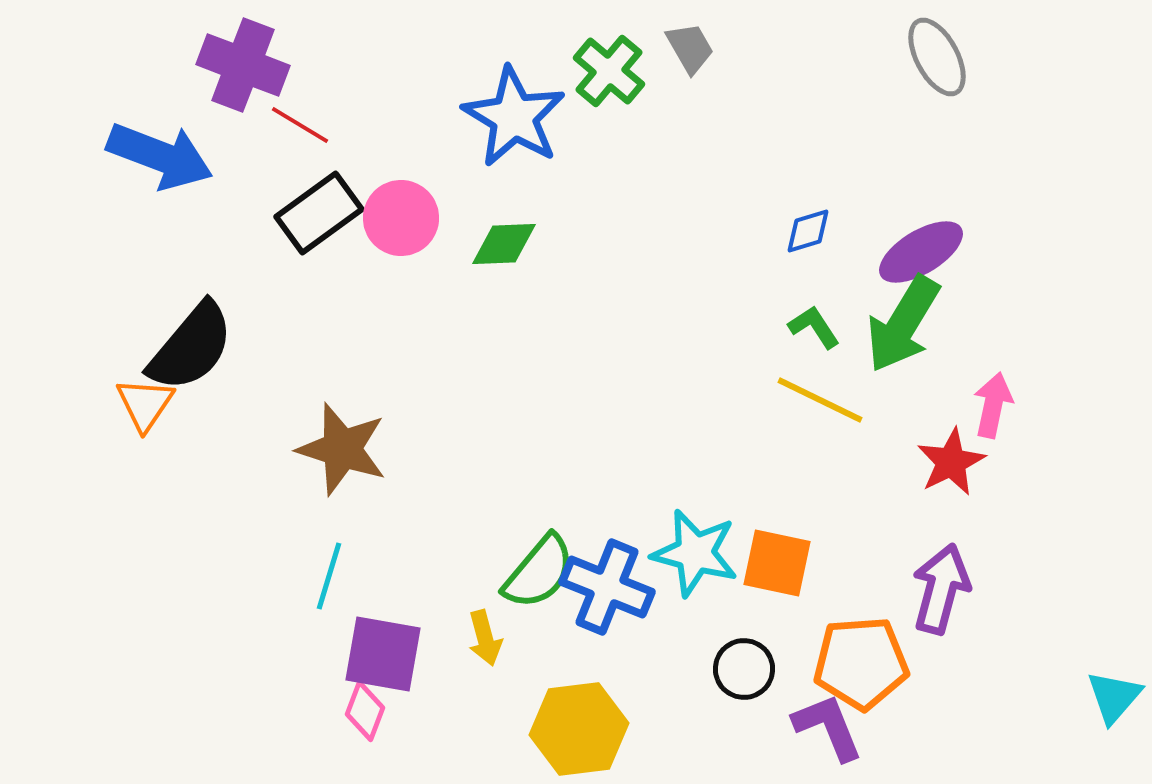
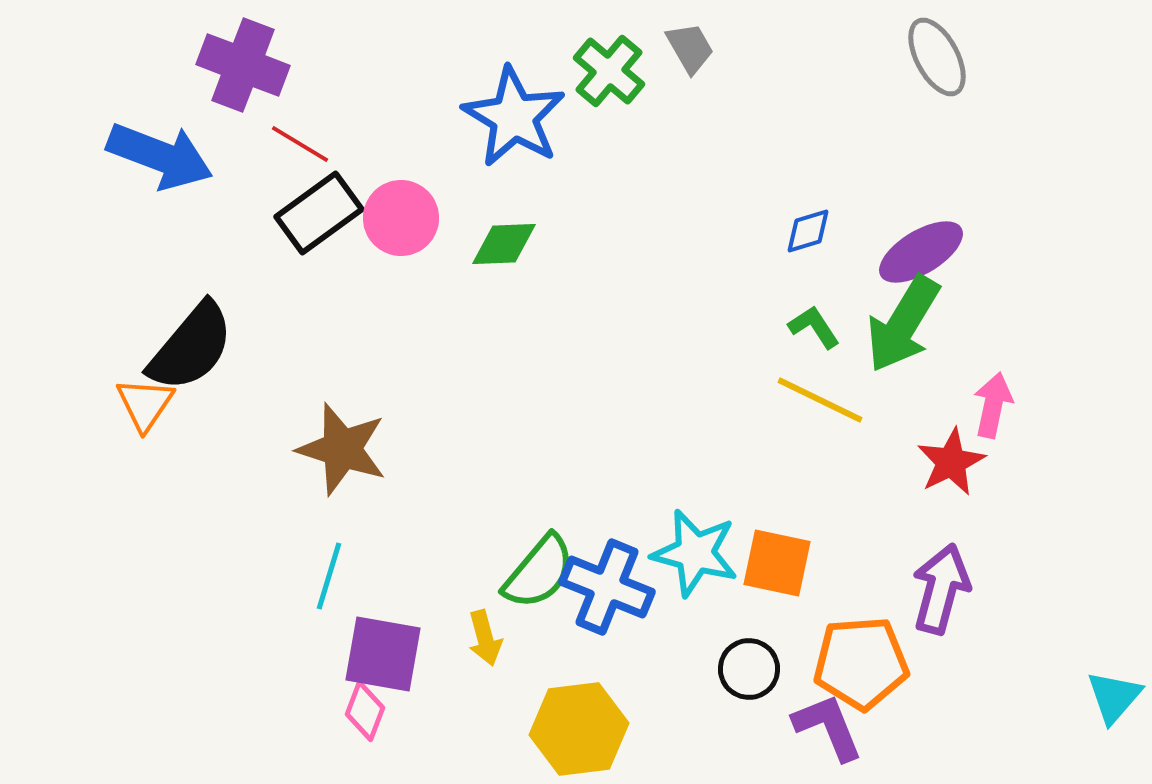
red line: moved 19 px down
black circle: moved 5 px right
